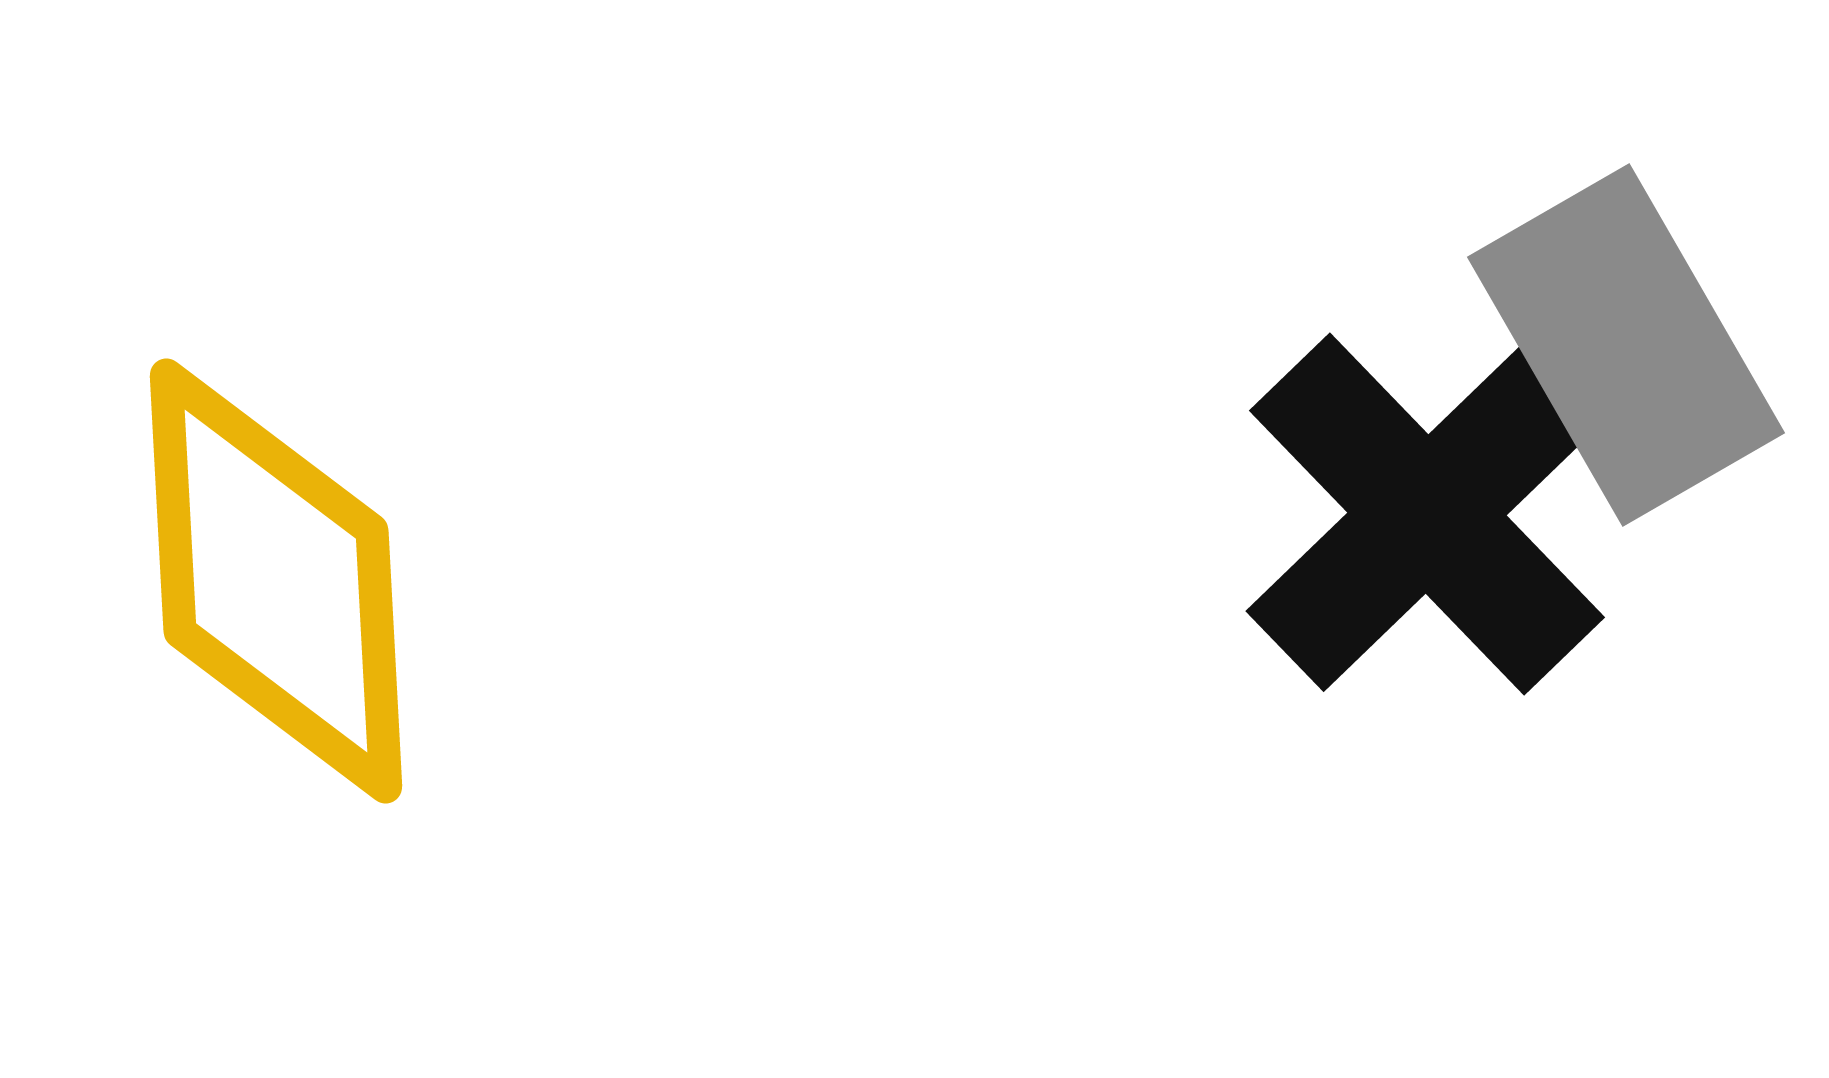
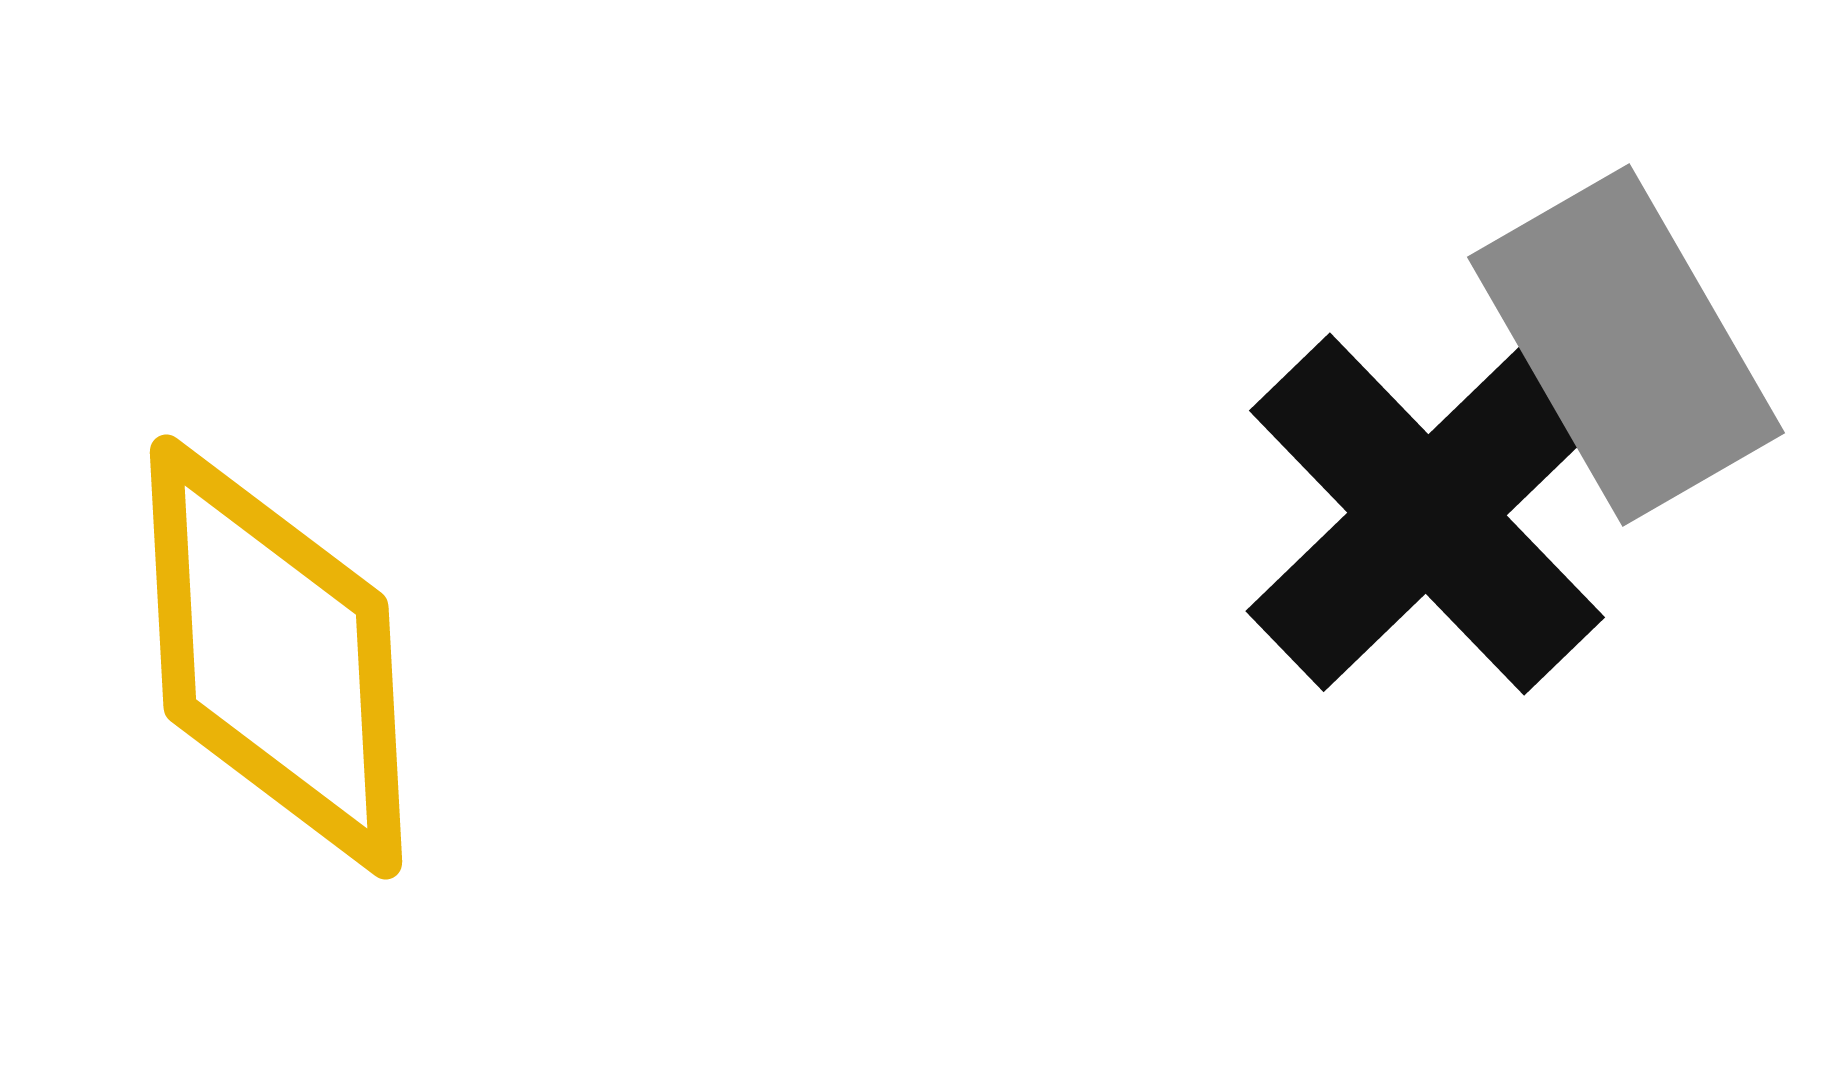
yellow diamond: moved 76 px down
